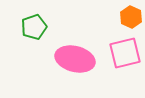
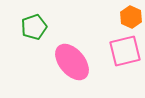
pink square: moved 2 px up
pink ellipse: moved 3 px left, 3 px down; rotated 36 degrees clockwise
